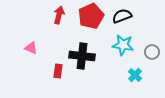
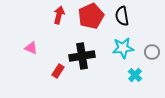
black semicircle: rotated 78 degrees counterclockwise
cyan star: moved 3 px down; rotated 15 degrees counterclockwise
black cross: rotated 15 degrees counterclockwise
red rectangle: rotated 24 degrees clockwise
